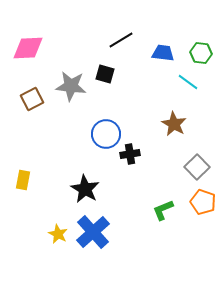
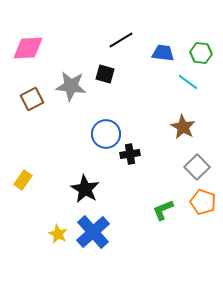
brown star: moved 9 px right, 3 px down
yellow rectangle: rotated 24 degrees clockwise
